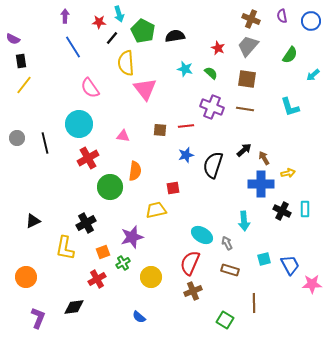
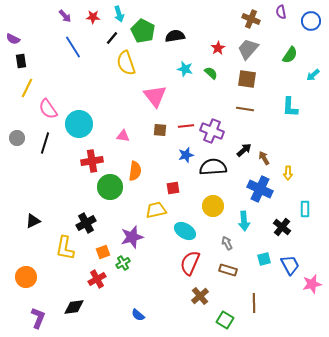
purple arrow at (65, 16): rotated 136 degrees clockwise
purple semicircle at (282, 16): moved 1 px left, 4 px up
red star at (99, 22): moved 6 px left, 5 px up
gray trapezoid at (248, 46): moved 3 px down
red star at (218, 48): rotated 16 degrees clockwise
yellow semicircle at (126, 63): rotated 15 degrees counterclockwise
yellow line at (24, 85): moved 3 px right, 3 px down; rotated 12 degrees counterclockwise
pink semicircle at (90, 88): moved 42 px left, 21 px down
pink triangle at (145, 89): moved 10 px right, 7 px down
purple cross at (212, 107): moved 24 px down
cyan L-shape at (290, 107): rotated 20 degrees clockwise
black line at (45, 143): rotated 30 degrees clockwise
red cross at (88, 158): moved 4 px right, 3 px down; rotated 20 degrees clockwise
black semicircle at (213, 165): moved 2 px down; rotated 68 degrees clockwise
yellow arrow at (288, 173): rotated 104 degrees clockwise
blue cross at (261, 184): moved 1 px left, 5 px down; rotated 25 degrees clockwise
black cross at (282, 211): moved 16 px down; rotated 12 degrees clockwise
cyan ellipse at (202, 235): moved 17 px left, 4 px up
brown rectangle at (230, 270): moved 2 px left
yellow circle at (151, 277): moved 62 px right, 71 px up
pink star at (312, 284): rotated 12 degrees counterclockwise
brown cross at (193, 291): moved 7 px right, 5 px down; rotated 18 degrees counterclockwise
blue semicircle at (139, 317): moved 1 px left, 2 px up
